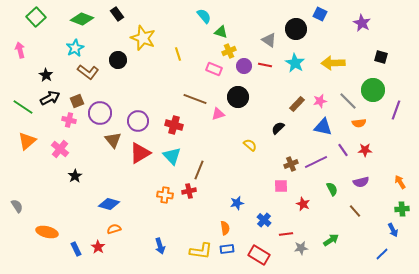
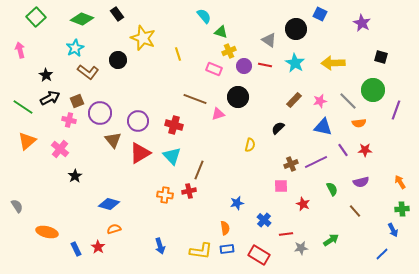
brown rectangle at (297, 104): moved 3 px left, 4 px up
yellow semicircle at (250, 145): rotated 64 degrees clockwise
